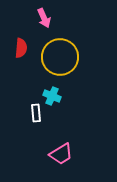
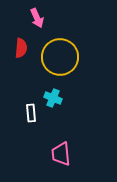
pink arrow: moved 7 px left
cyan cross: moved 1 px right, 2 px down
white rectangle: moved 5 px left
pink trapezoid: rotated 115 degrees clockwise
